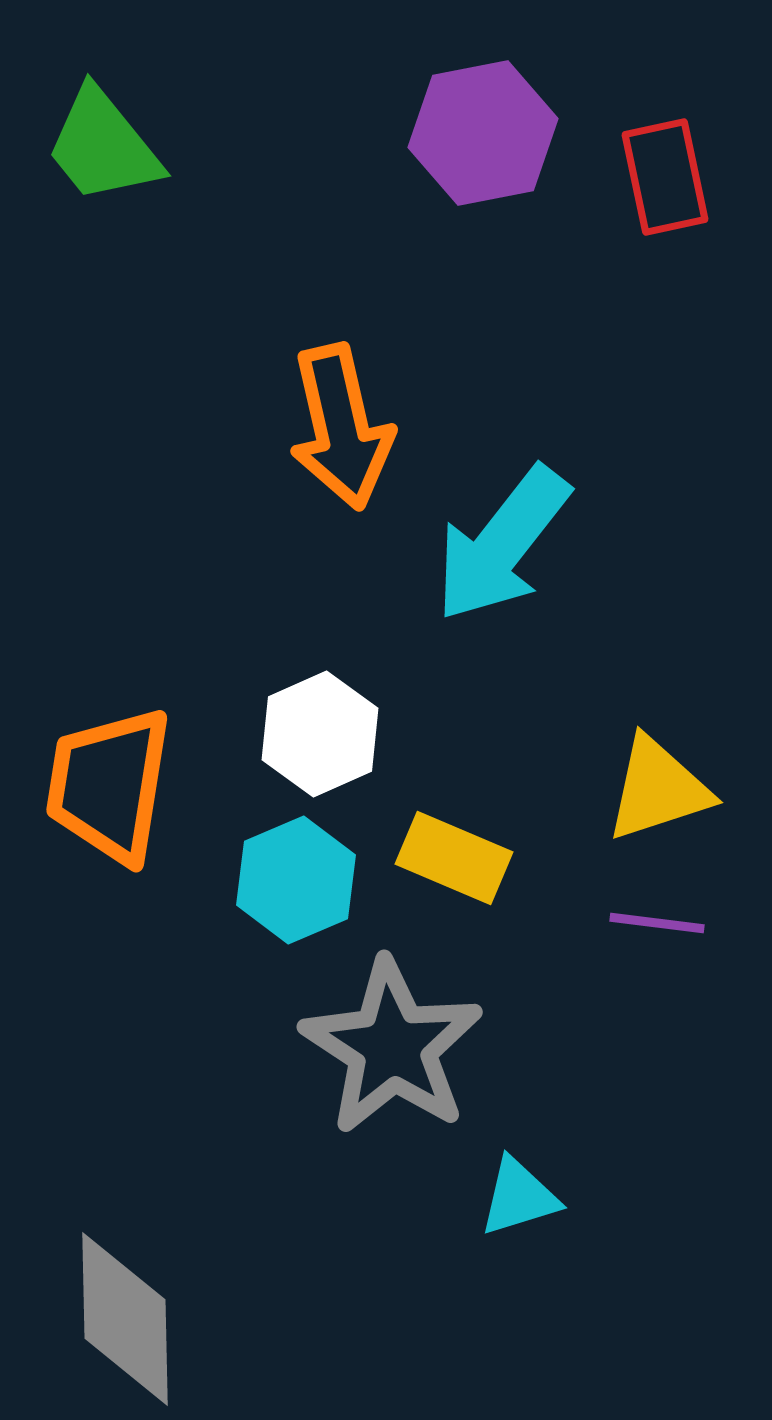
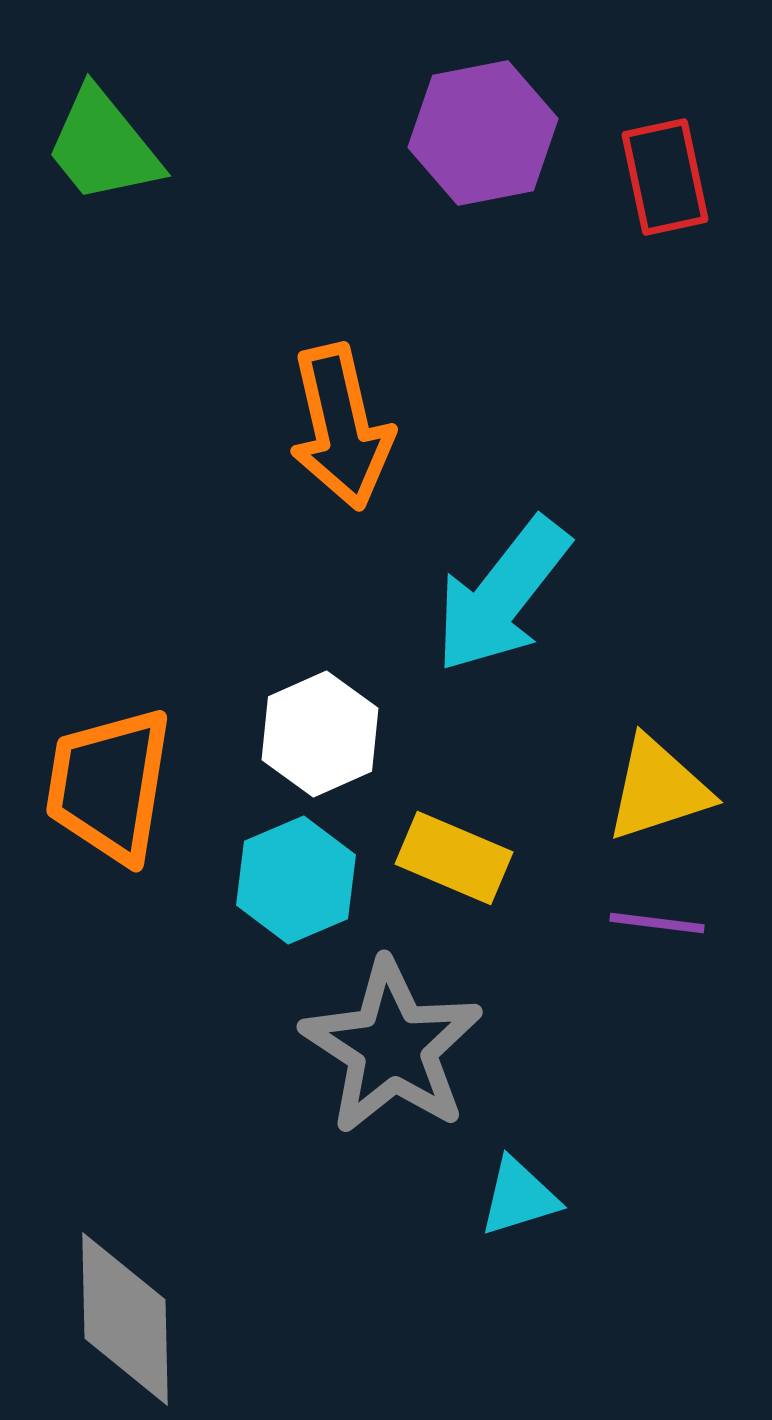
cyan arrow: moved 51 px down
